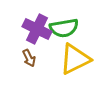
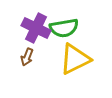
purple cross: moved 1 px left, 1 px up
brown arrow: moved 2 px left, 1 px up; rotated 48 degrees clockwise
